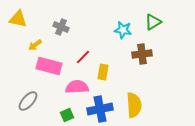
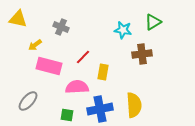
green square: rotated 32 degrees clockwise
